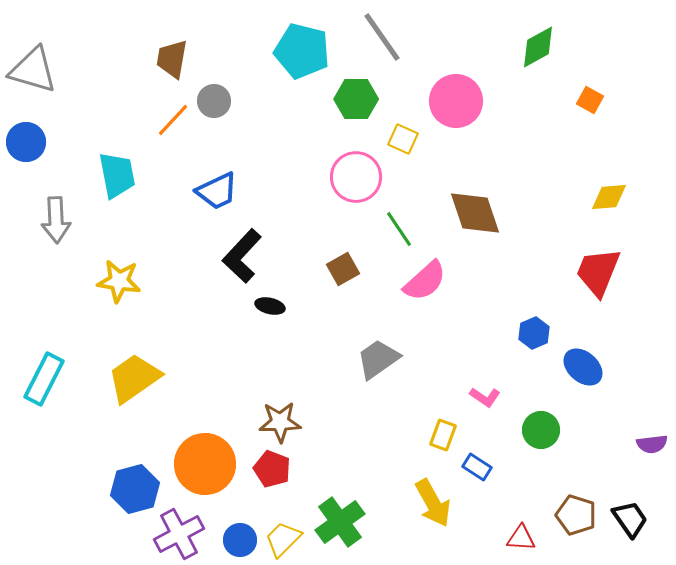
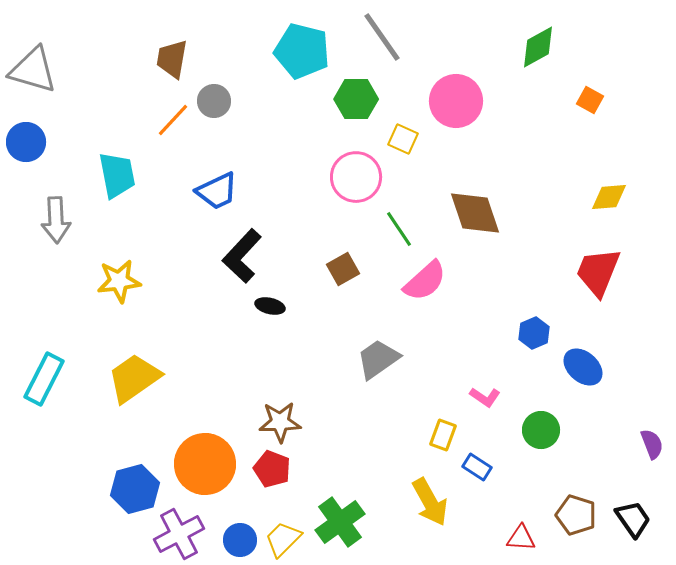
yellow star at (119, 281): rotated 15 degrees counterclockwise
purple semicircle at (652, 444): rotated 104 degrees counterclockwise
yellow arrow at (433, 503): moved 3 px left, 1 px up
black trapezoid at (630, 519): moved 3 px right
